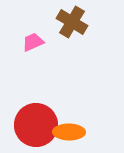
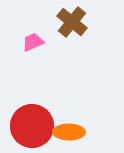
brown cross: rotated 8 degrees clockwise
red circle: moved 4 px left, 1 px down
